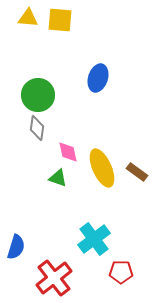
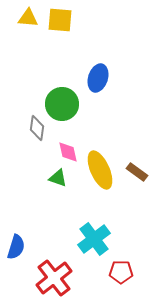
green circle: moved 24 px right, 9 px down
yellow ellipse: moved 2 px left, 2 px down
